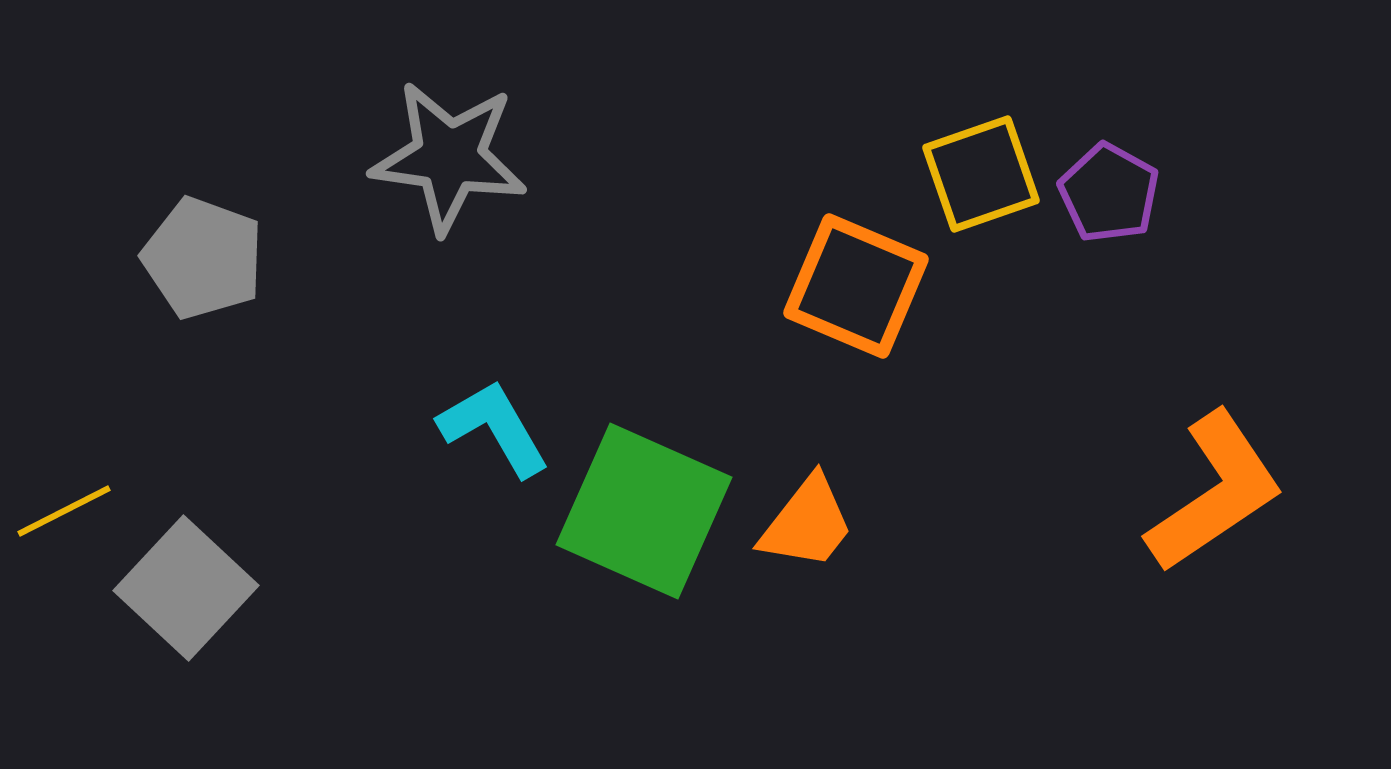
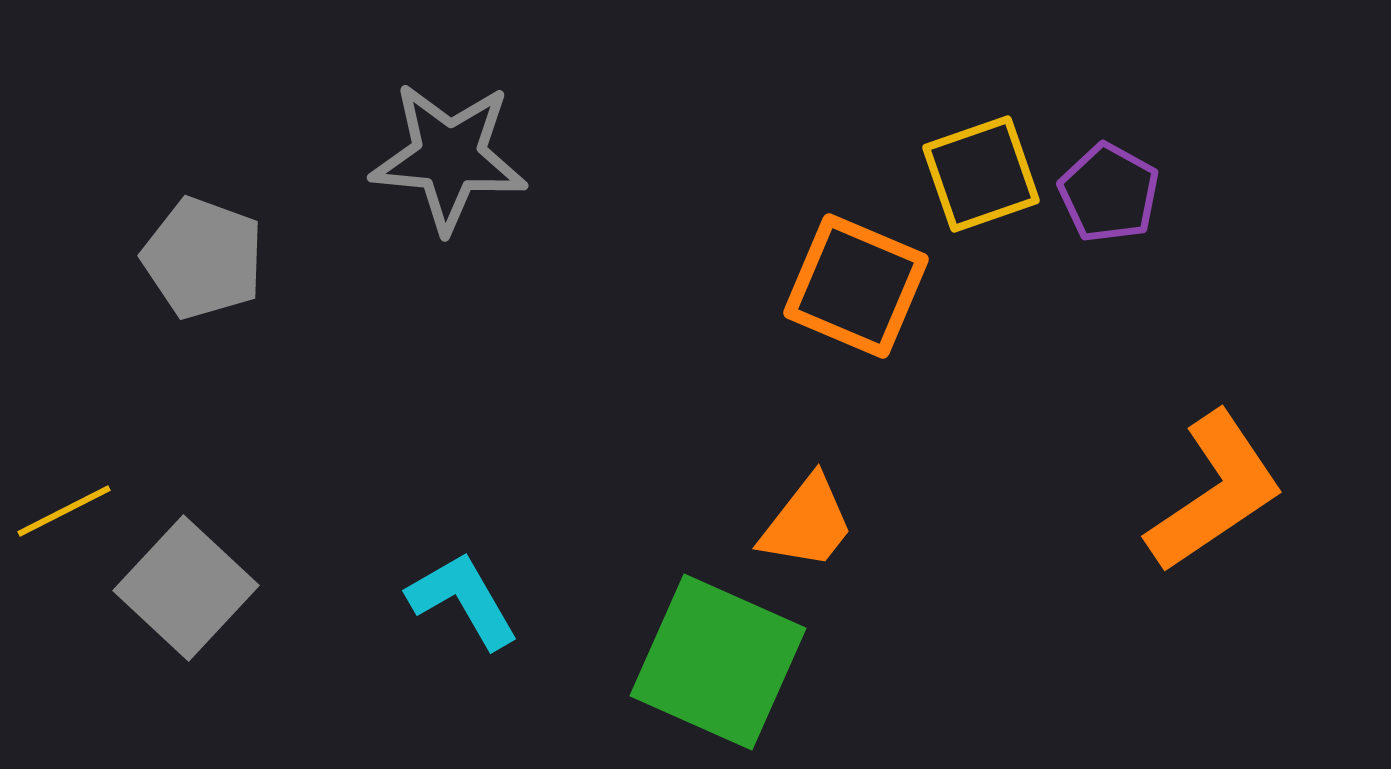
gray star: rotated 3 degrees counterclockwise
cyan L-shape: moved 31 px left, 172 px down
green square: moved 74 px right, 151 px down
